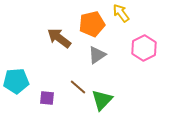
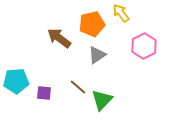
pink hexagon: moved 2 px up
purple square: moved 3 px left, 5 px up
